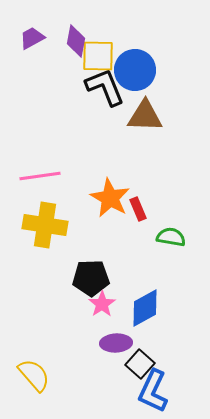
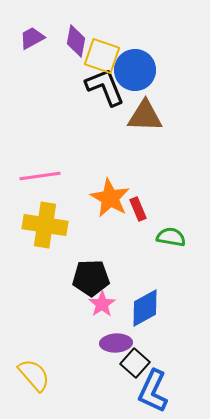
yellow square: moved 4 px right; rotated 18 degrees clockwise
black square: moved 5 px left, 1 px up
